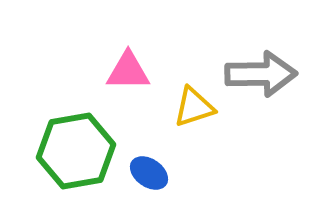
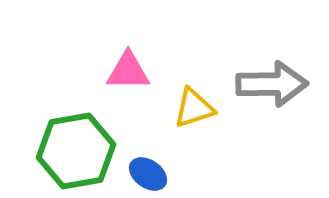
gray arrow: moved 11 px right, 10 px down
yellow triangle: moved 1 px down
blue ellipse: moved 1 px left, 1 px down
